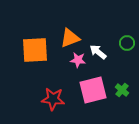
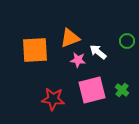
green circle: moved 2 px up
pink square: moved 1 px left
